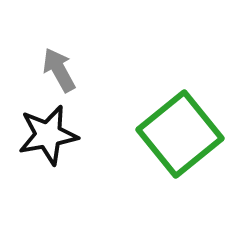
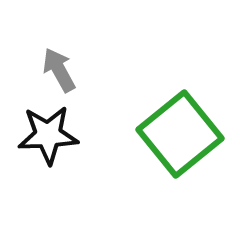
black star: rotated 8 degrees clockwise
